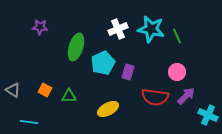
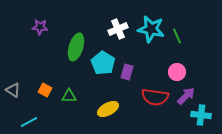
cyan pentagon: rotated 15 degrees counterclockwise
purple rectangle: moved 1 px left
cyan cross: moved 7 px left; rotated 18 degrees counterclockwise
cyan line: rotated 36 degrees counterclockwise
